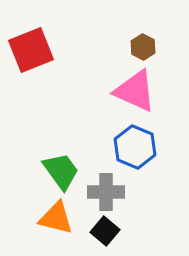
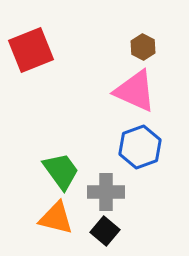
blue hexagon: moved 5 px right; rotated 18 degrees clockwise
